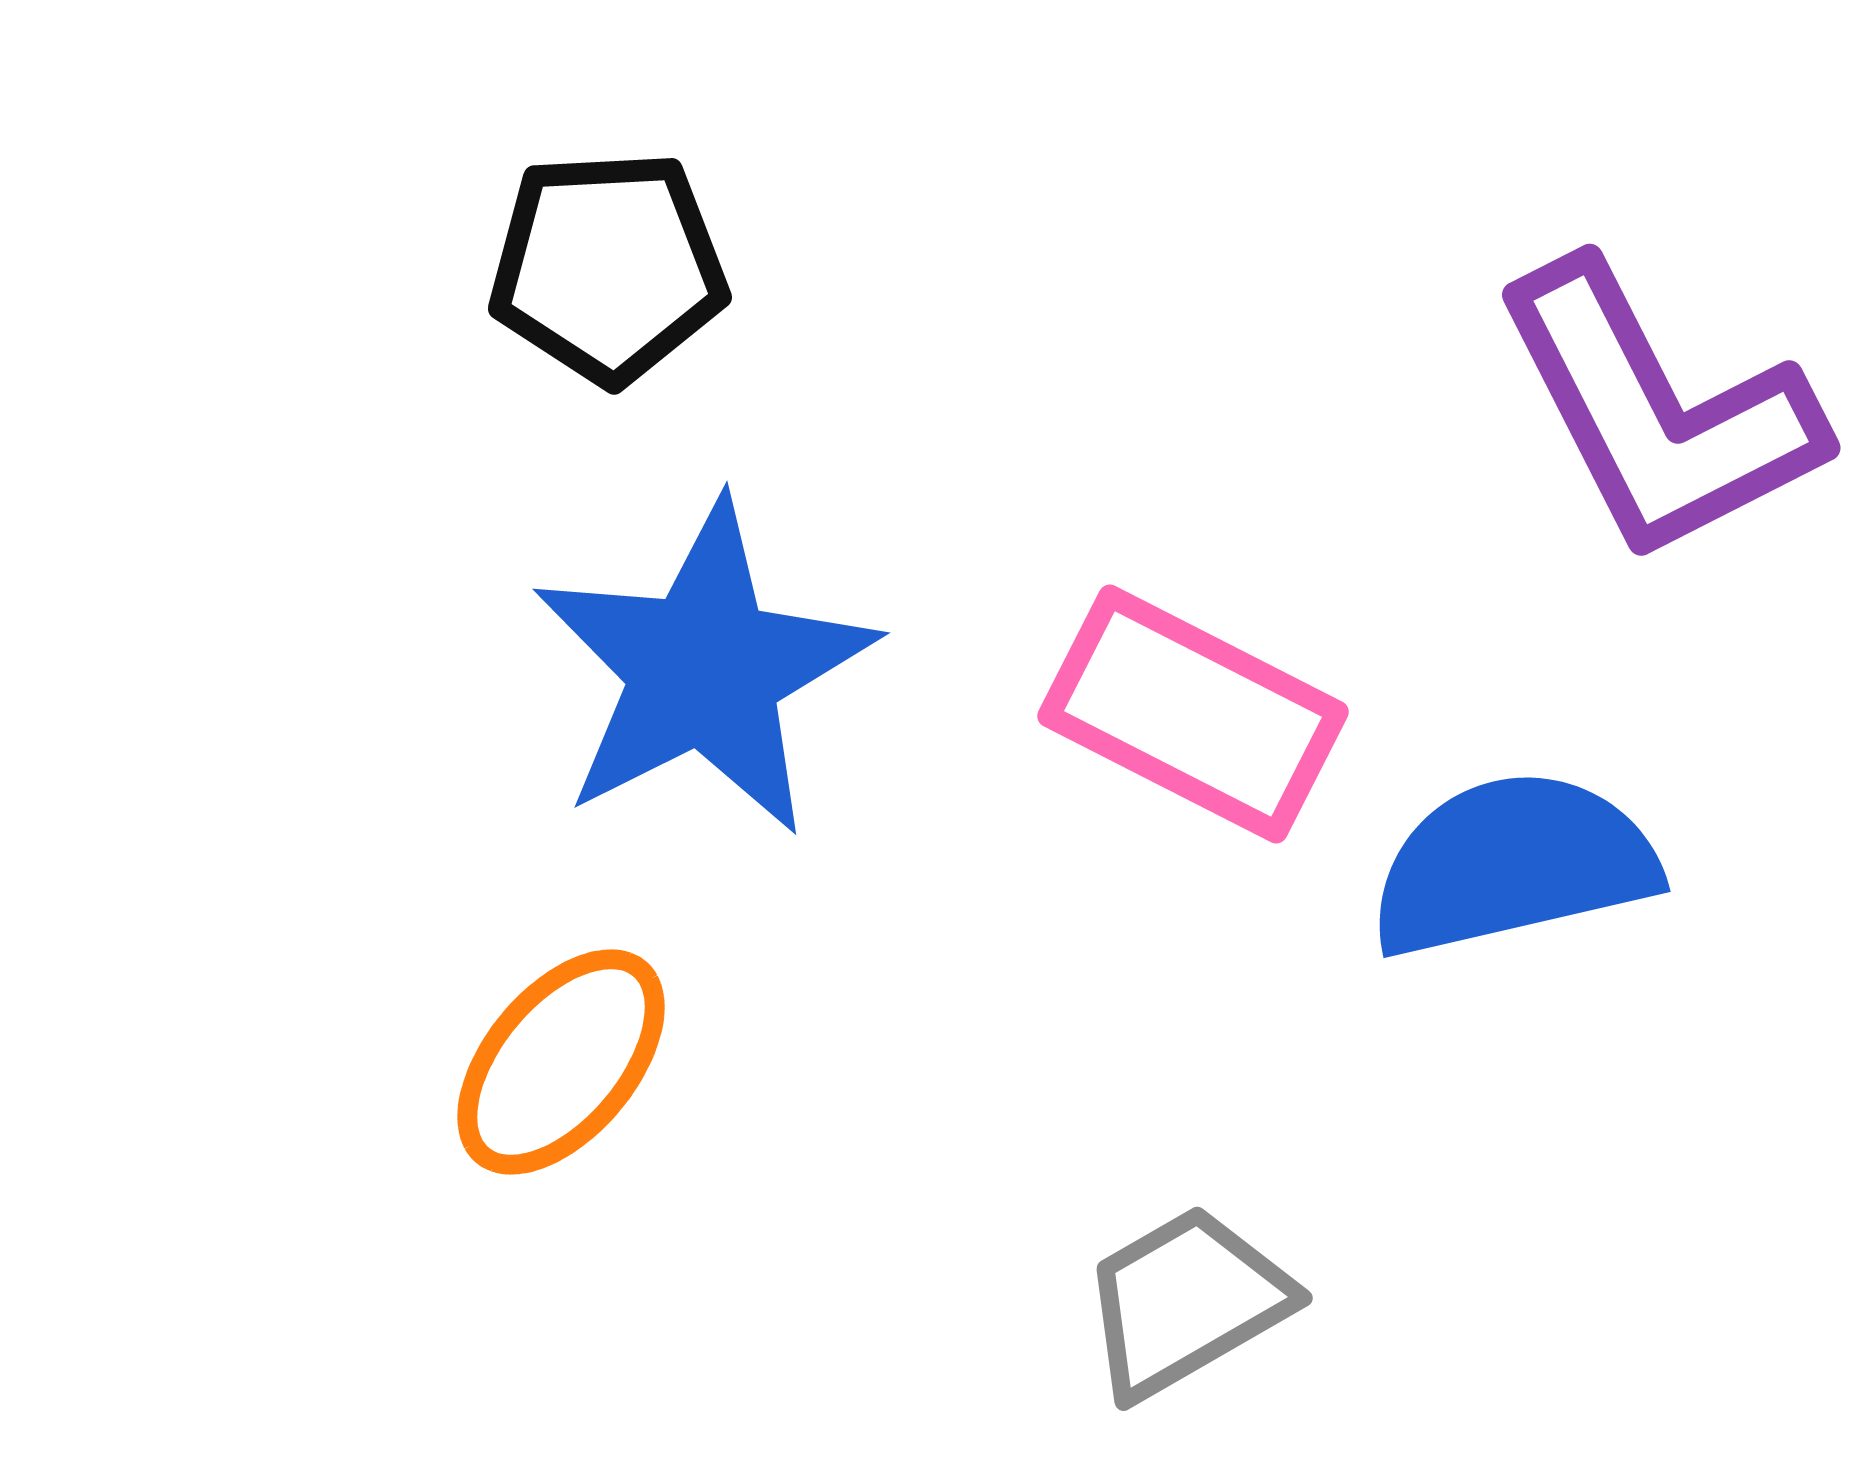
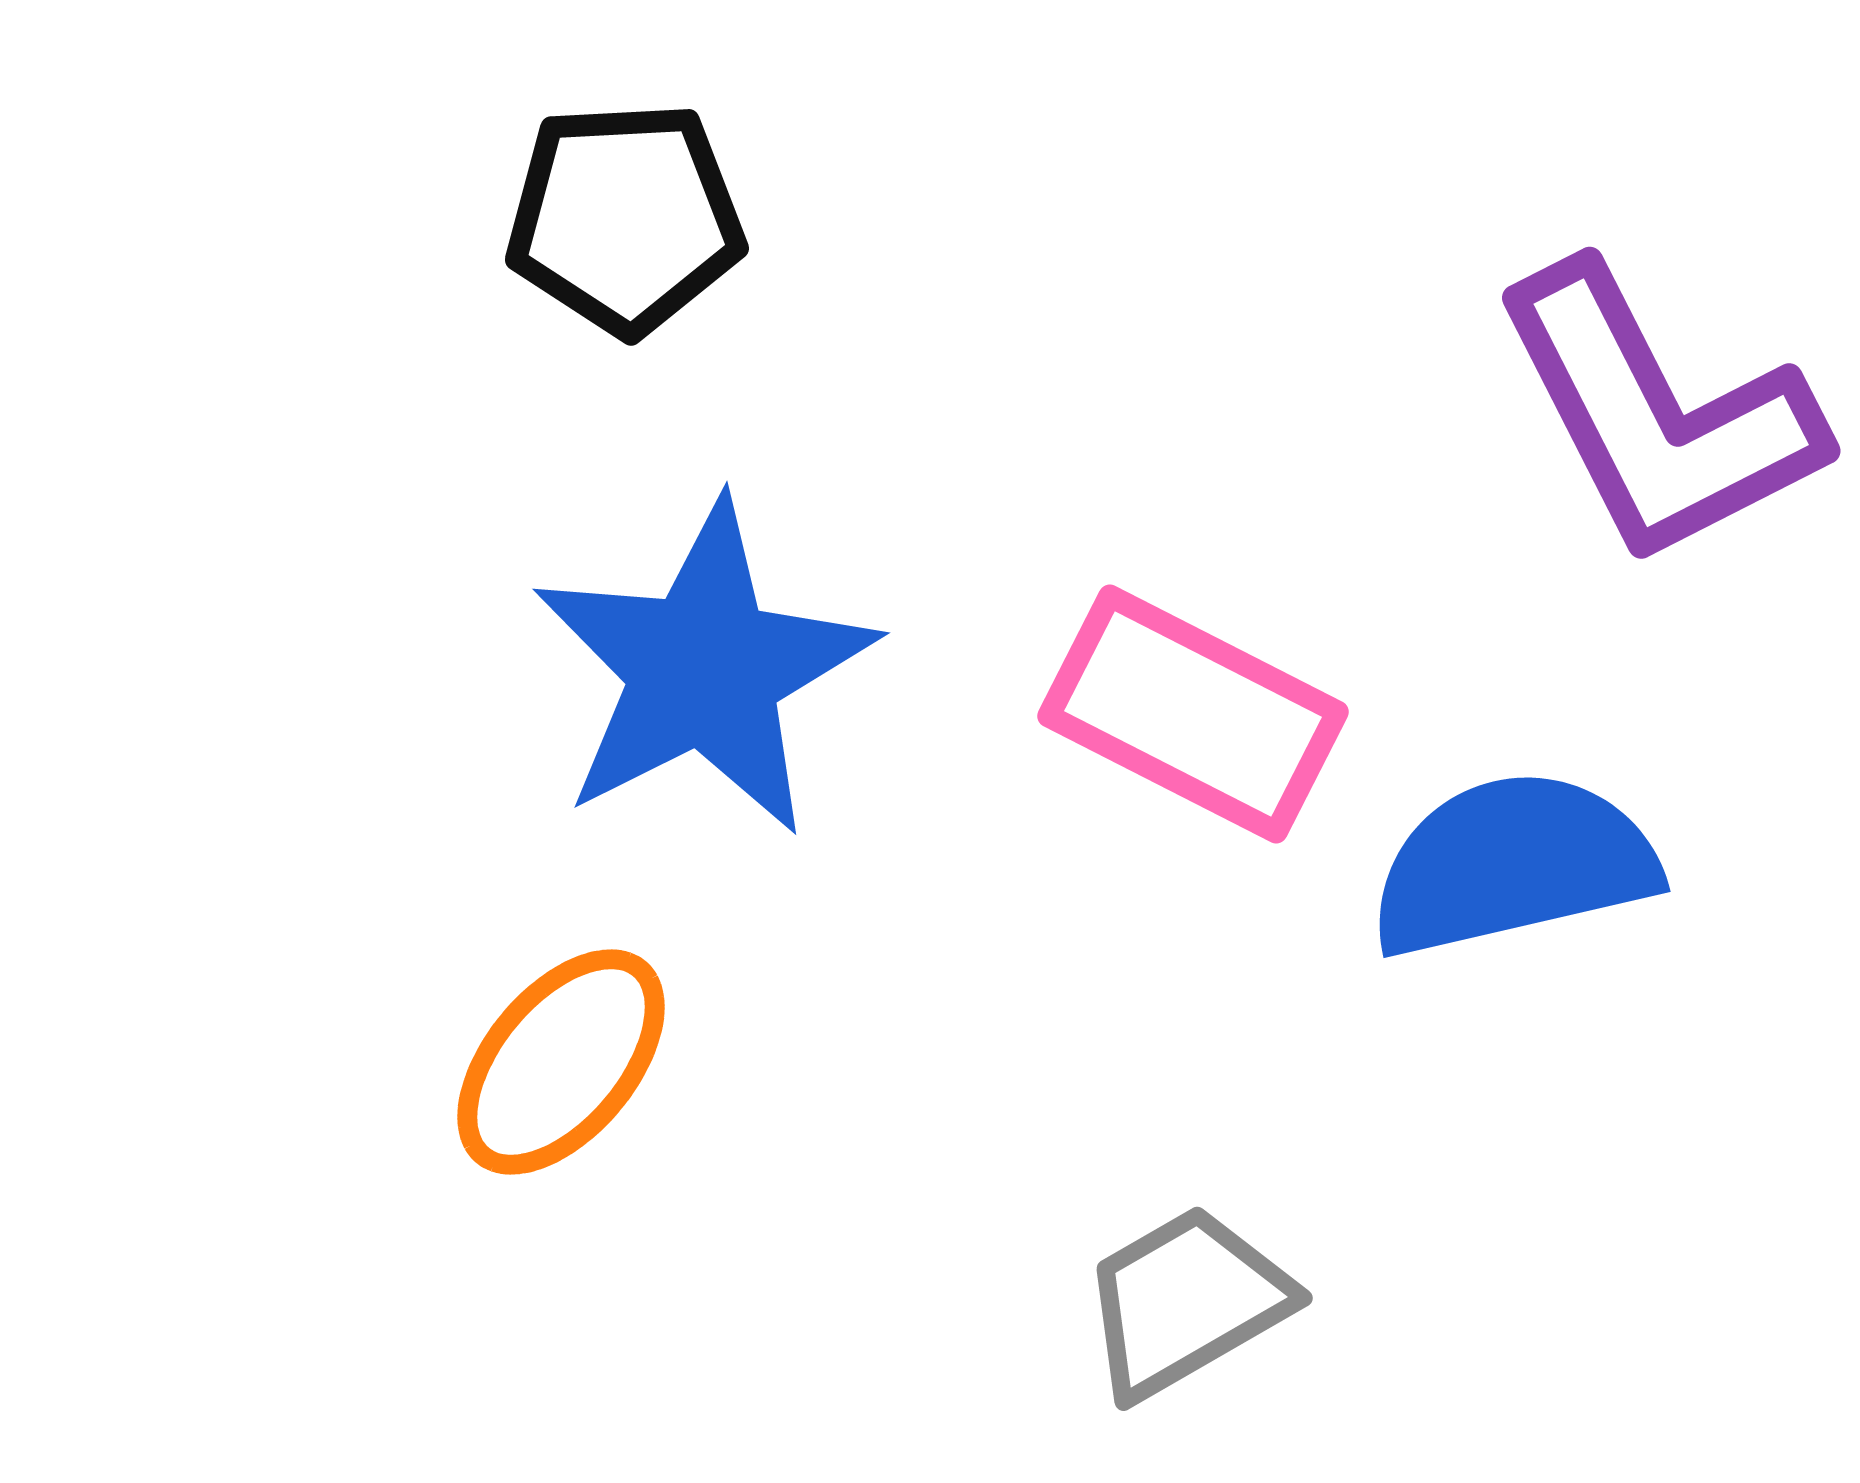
black pentagon: moved 17 px right, 49 px up
purple L-shape: moved 3 px down
